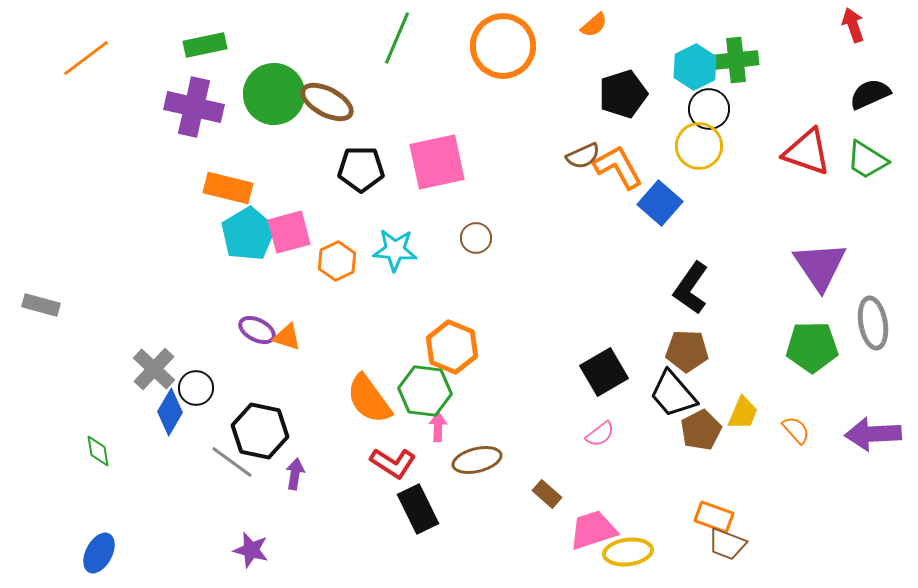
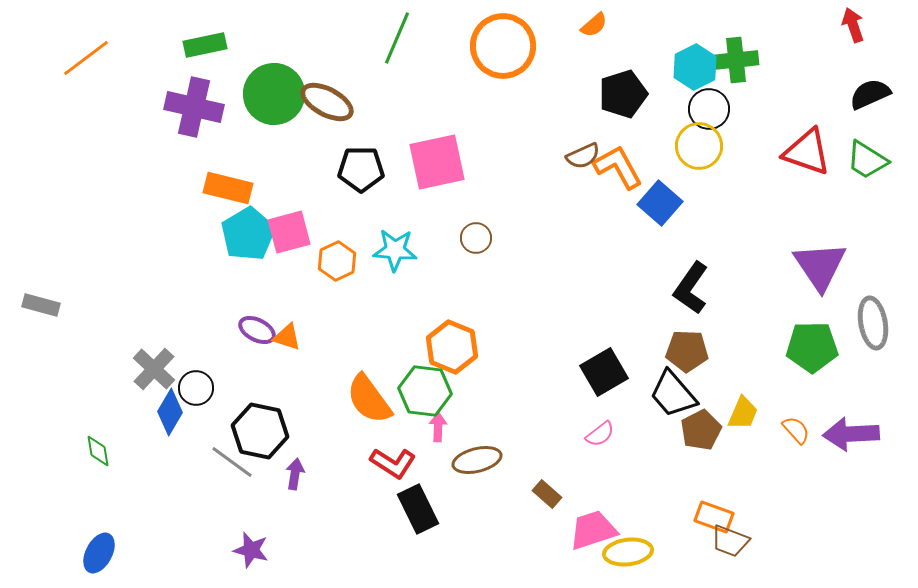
purple arrow at (873, 434): moved 22 px left
brown trapezoid at (727, 544): moved 3 px right, 3 px up
